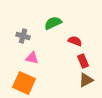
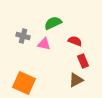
pink triangle: moved 12 px right, 14 px up
brown triangle: moved 10 px left
